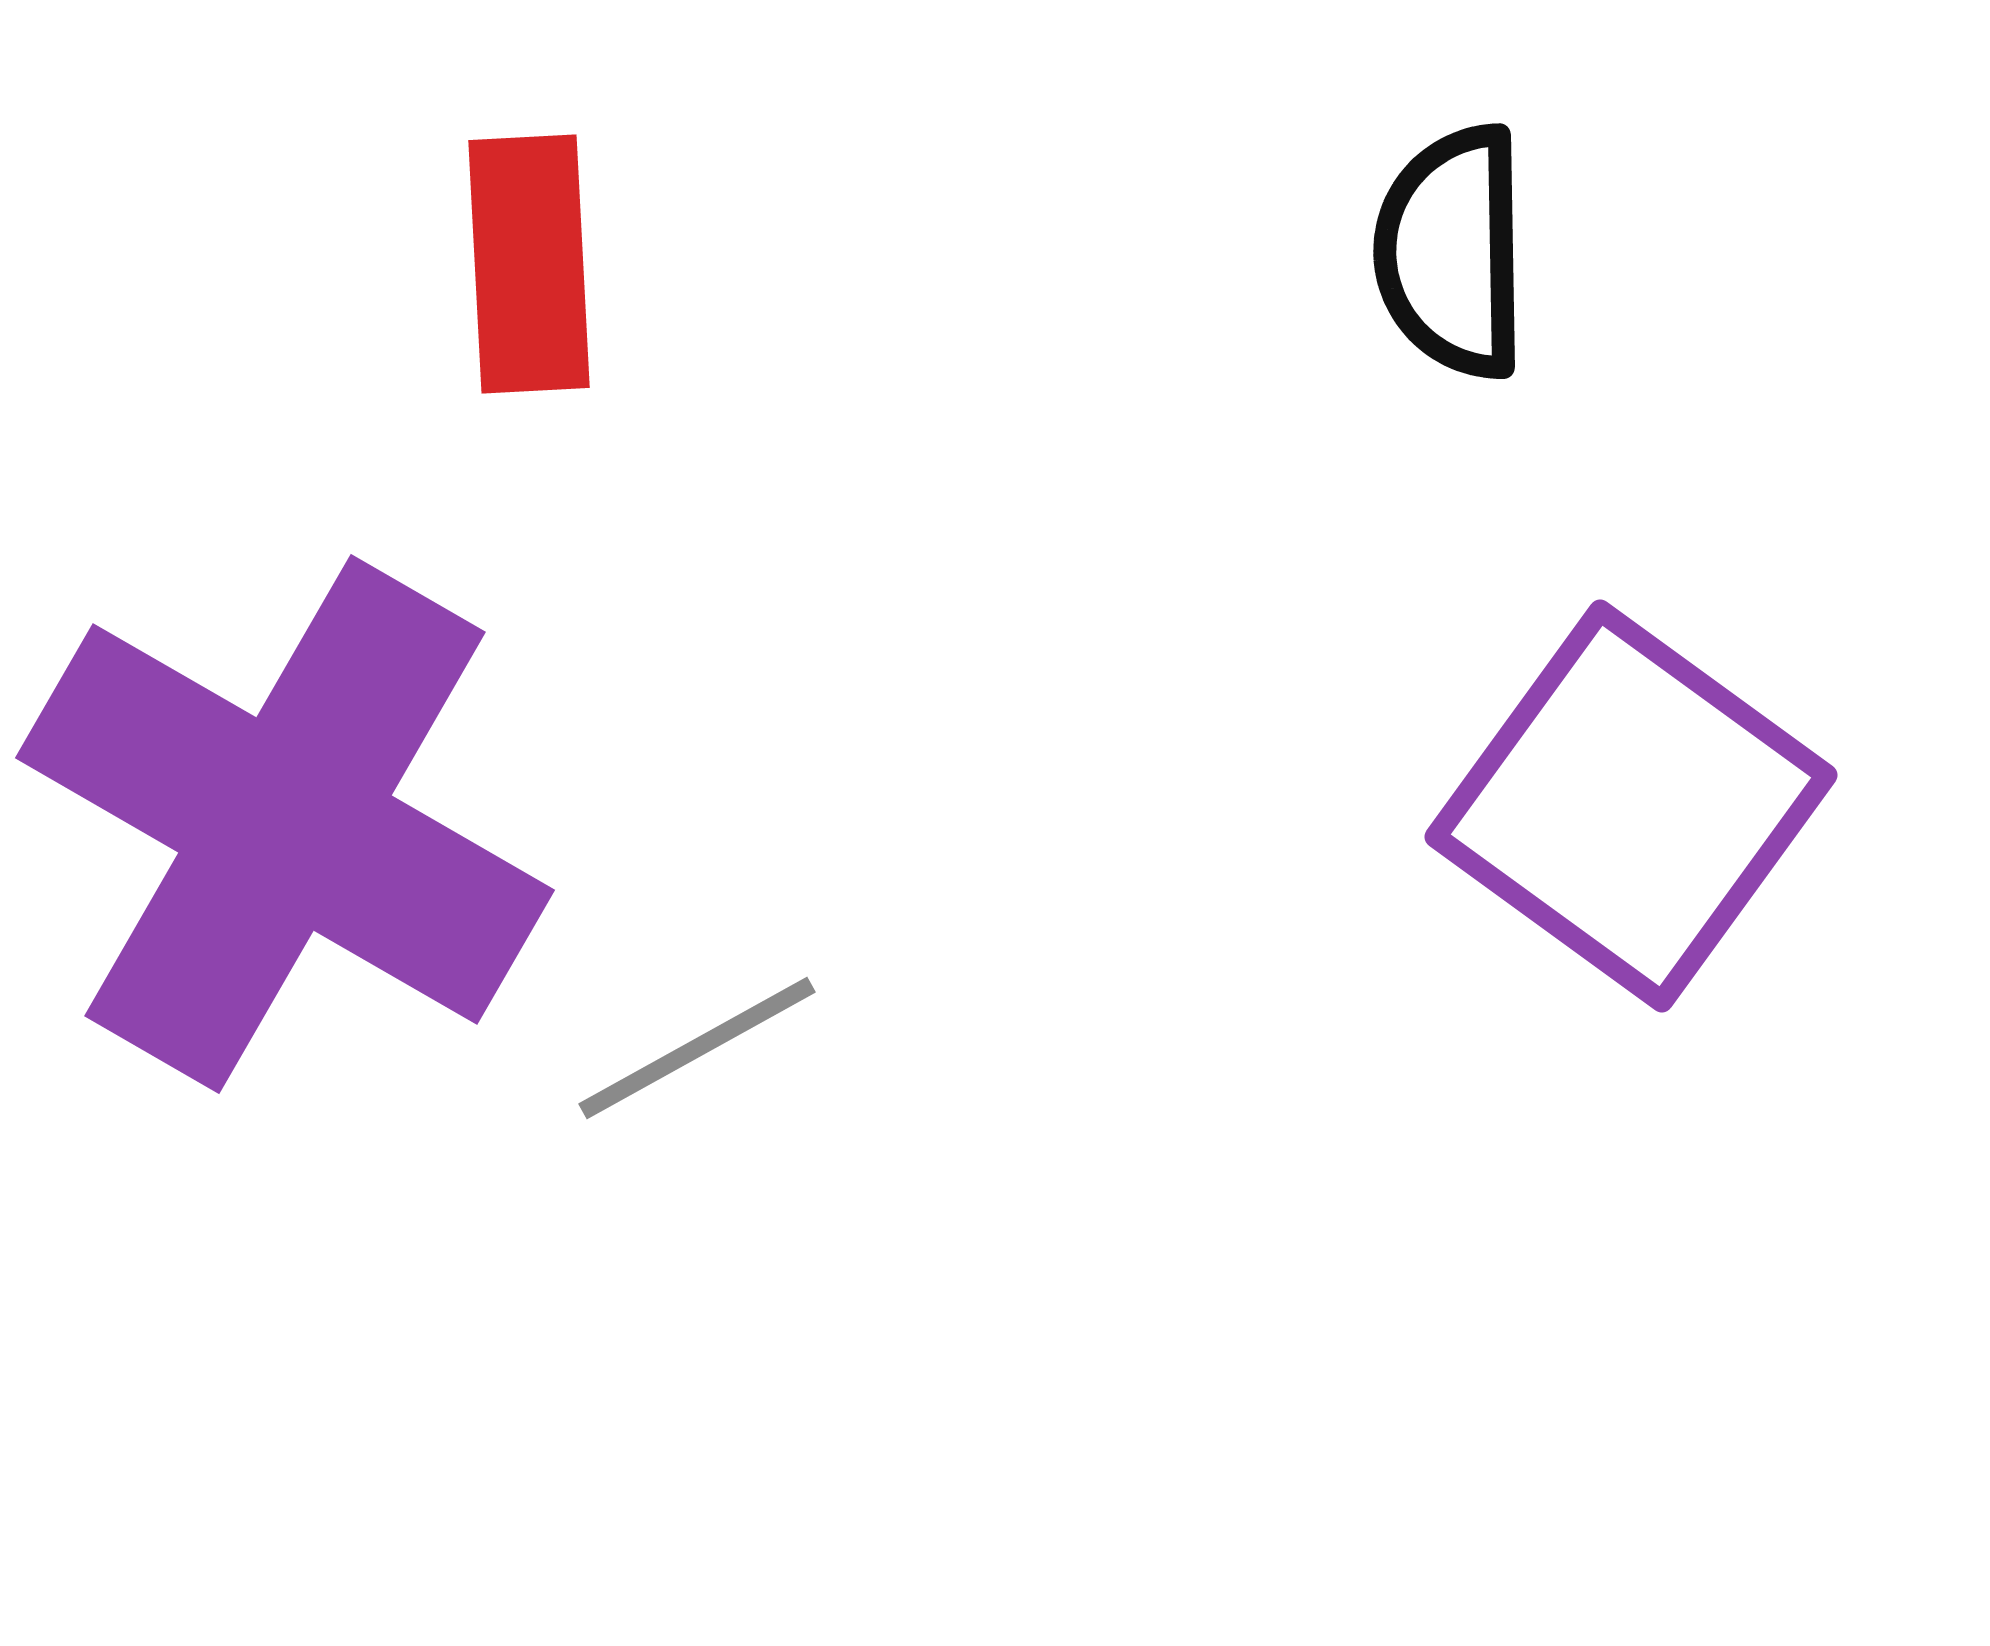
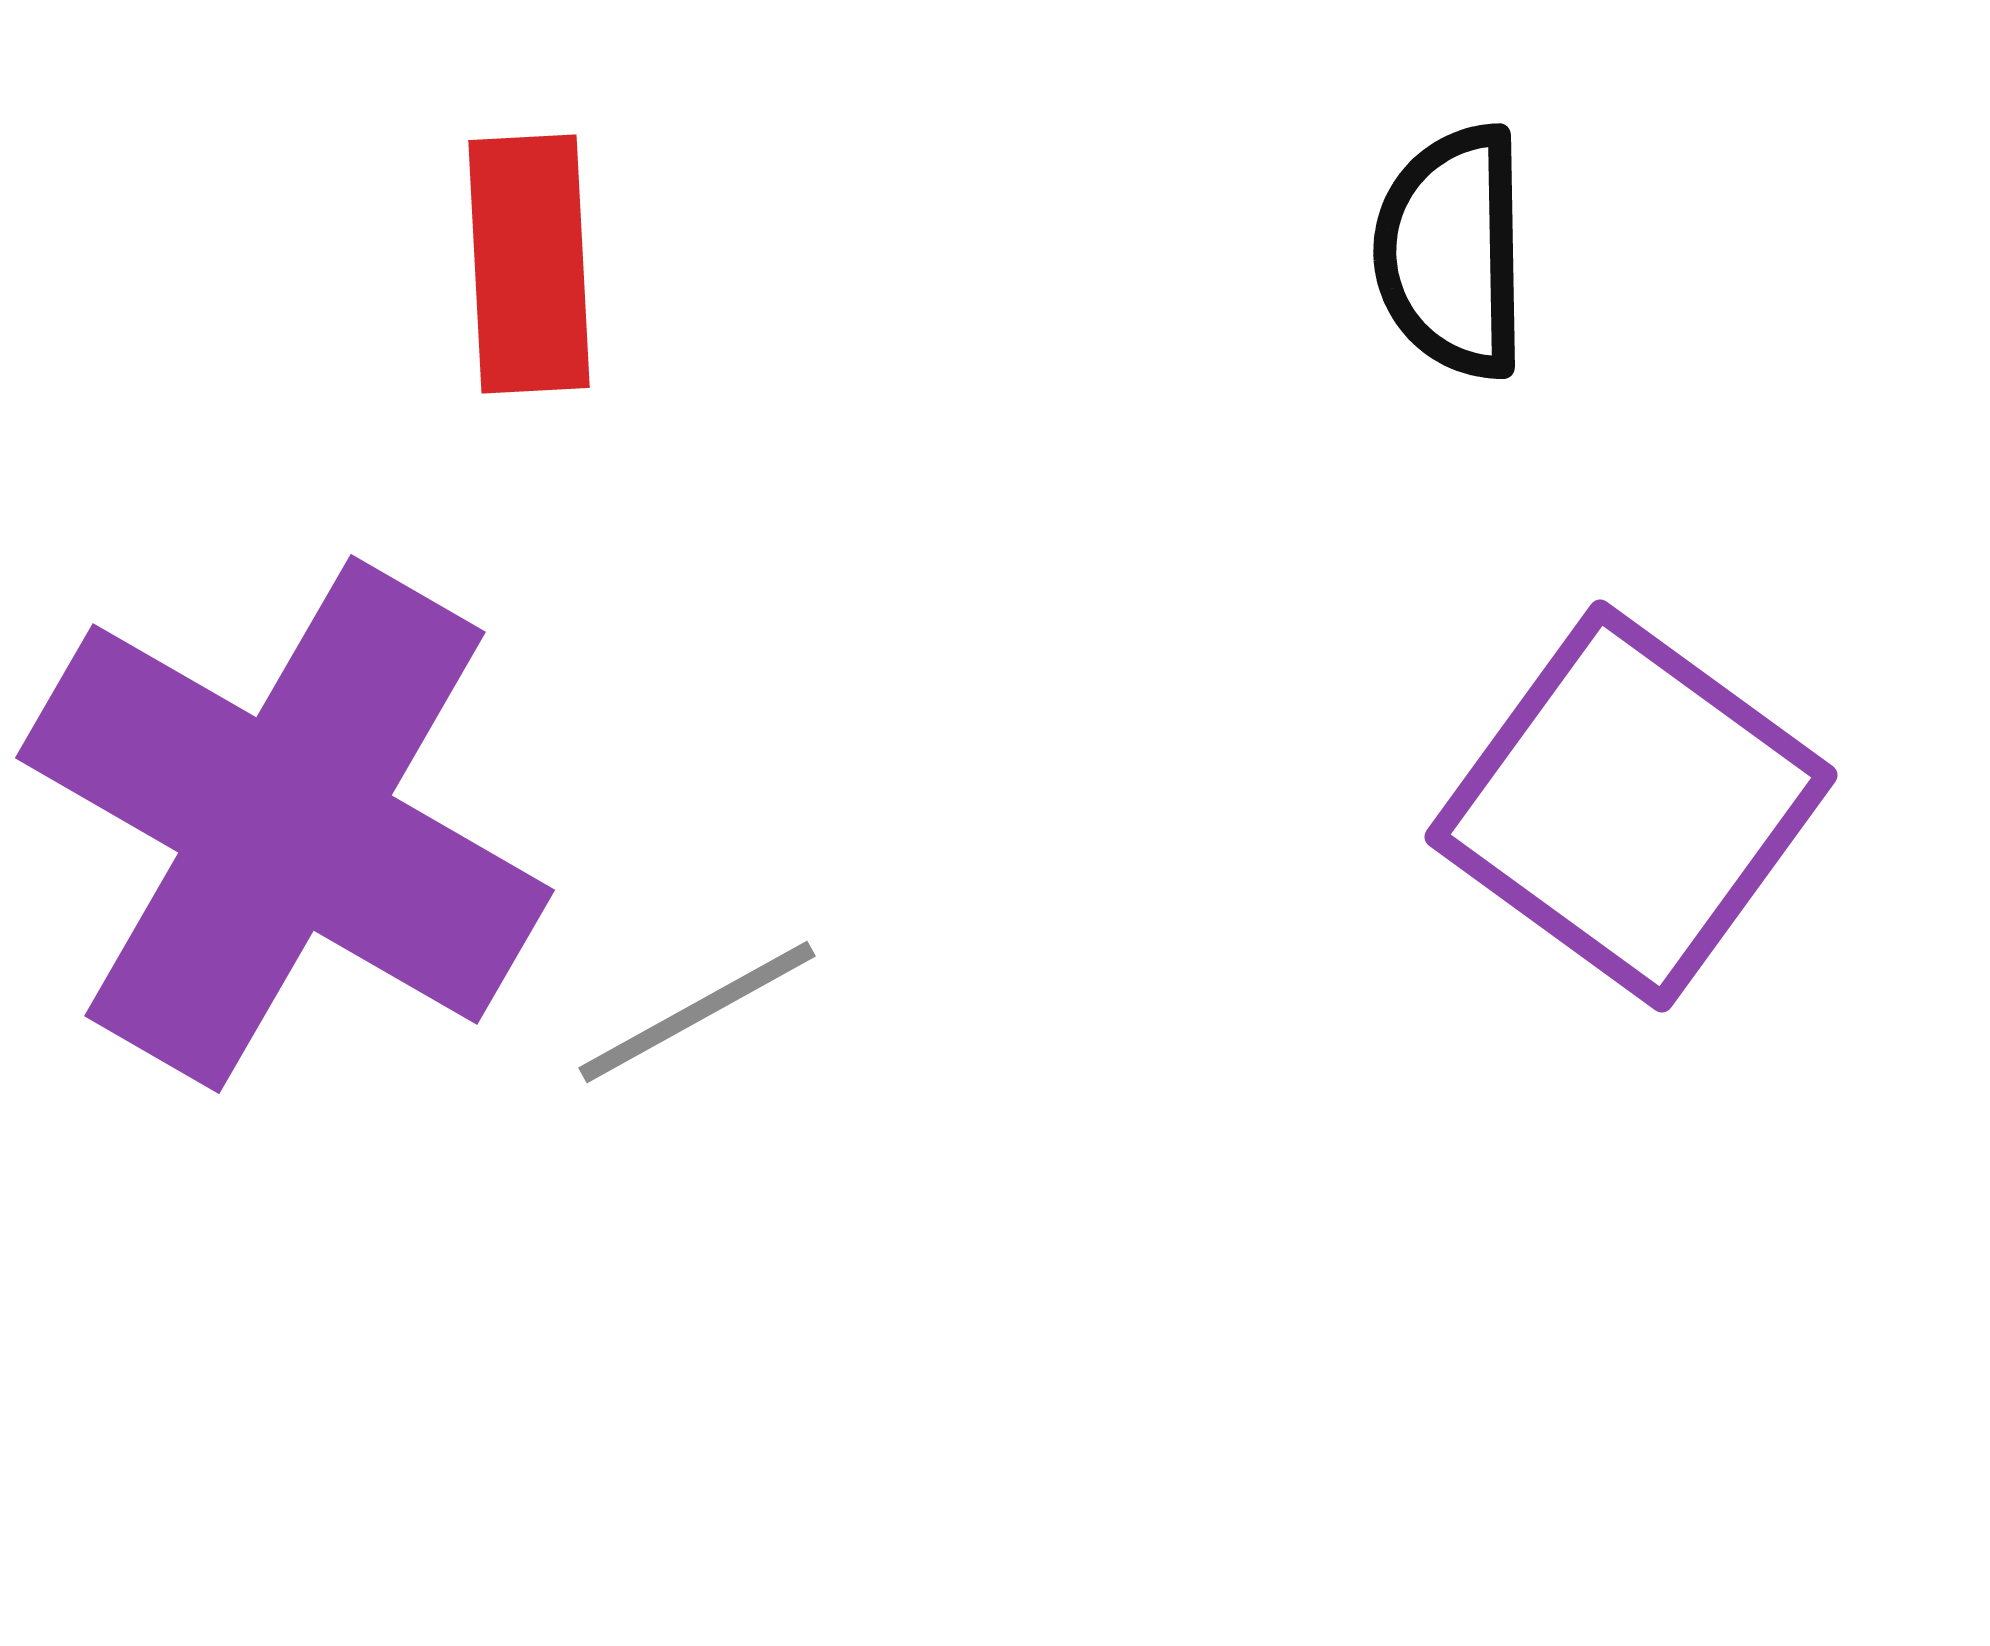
gray line: moved 36 px up
